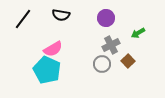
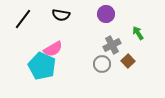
purple circle: moved 4 px up
green arrow: rotated 88 degrees clockwise
gray cross: moved 1 px right
cyan pentagon: moved 5 px left, 4 px up
